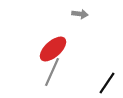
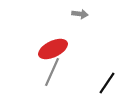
red ellipse: rotated 16 degrees clockwise
